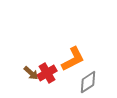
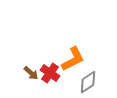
red cross: moved 3 px right; rotated 24 degrees counterclockwise
